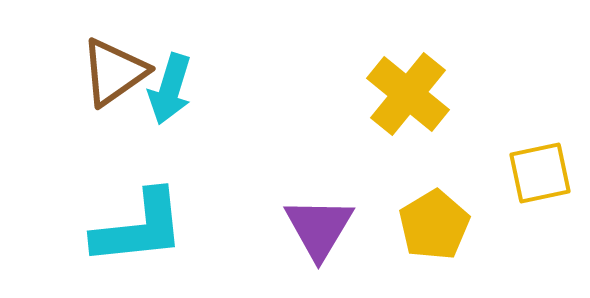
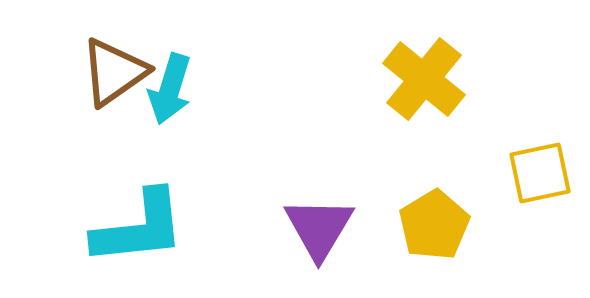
yellow cross: moved 16 px right, 15 px up
